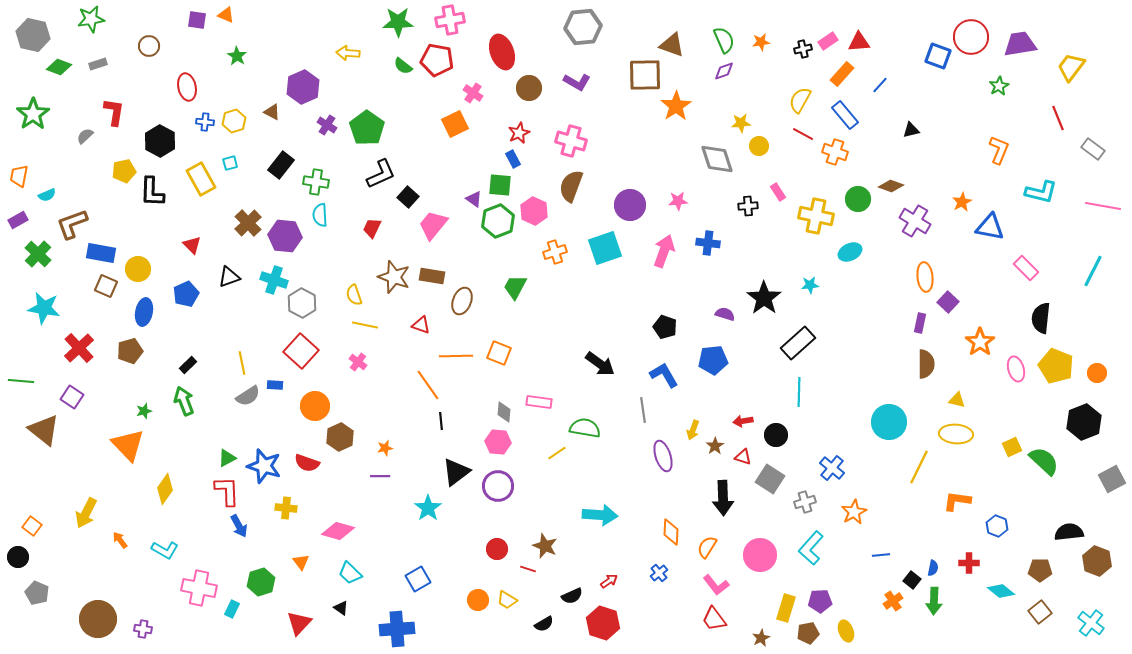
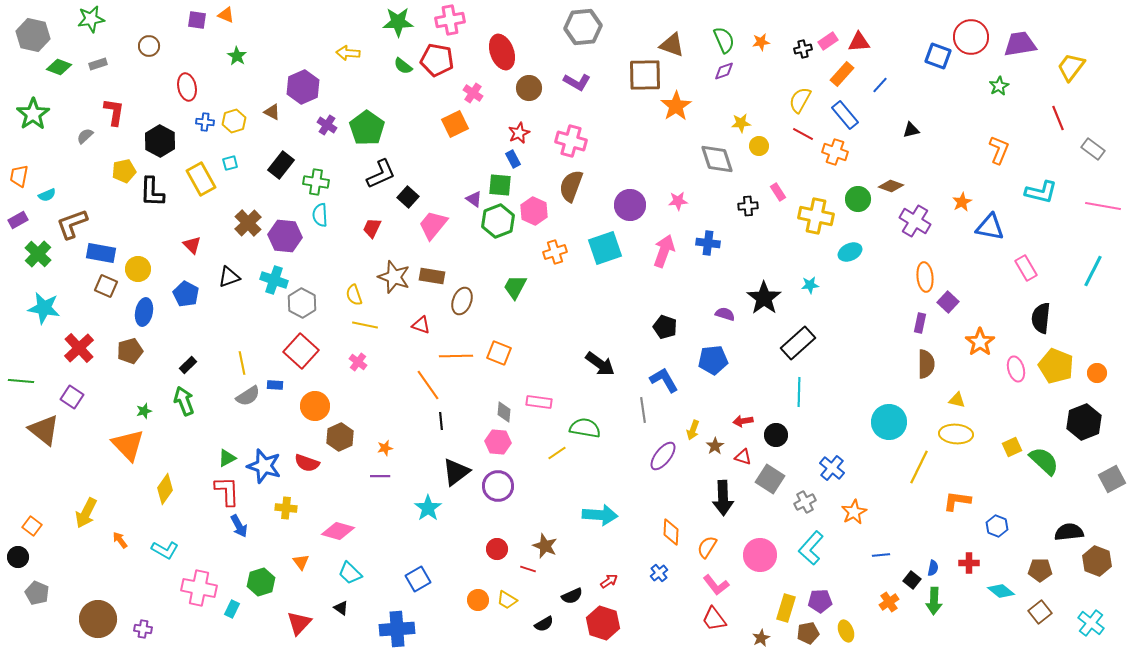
pink rectangle at (1026, 268): rotated 15 degrees clockwise
blue pentagon at (186, 294): rotated 20 degrees counterclockwise
blue L-shape at (664, 375): moved 5 px down
purple ellipse at (663, 456): rotated 56 degrees clockwise
gray cross at (805, 502): rotated 10 degrees counterclockwise
orange cross at (893, 601): moved 4 px left, 1 px down
